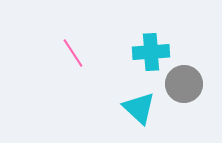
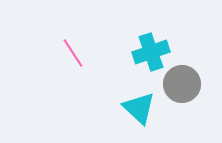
cyan cross: rotated 15 degrees counterclockwise
gray circle: moved 2 px left
